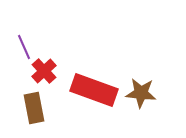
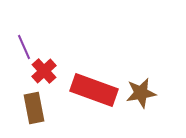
brown star: rotated 16 degrees counterclockwise
